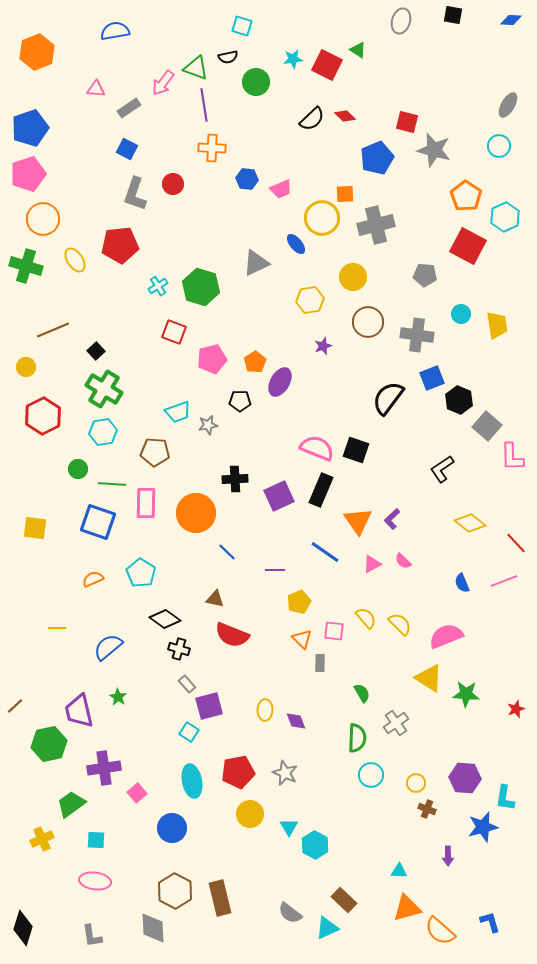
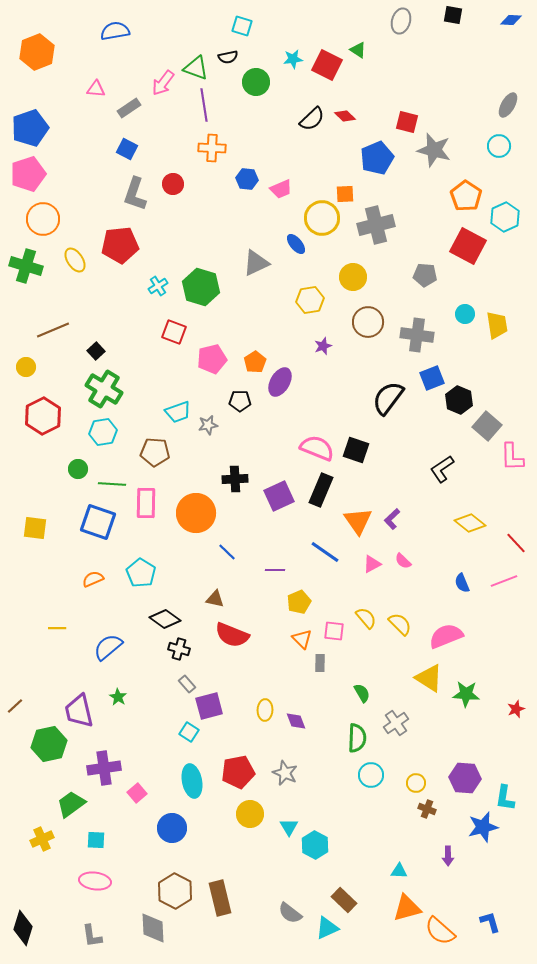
cyan circle at (461, 314): moved 4 px right
